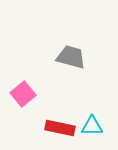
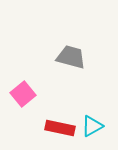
cyan triangle: rotated 30 degrees counterclockwise
